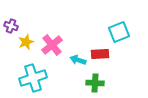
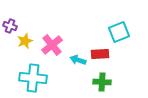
purple cross: moved 1 px left
yellow star: moved 1 px left, 1 px up
cyan cross: rotated 24 degrees clockwise
green cross: moved 7 px right, 1 px up
